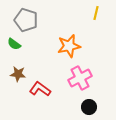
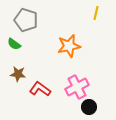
pink cross: moved 3 px left, 9 px down
